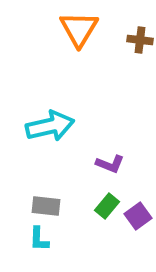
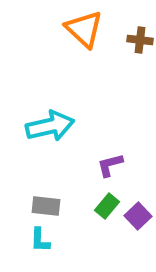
orange triangle: moved 5 px right; rotated 18 degrees counterclockwise
purple L-shape: moved 1 px down; rotated 144 degrees clockwise
purple square: rotated 8 degrees counterclockwise
cyan L-shape: moved 1 px right, 1 px down
